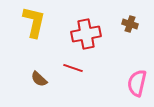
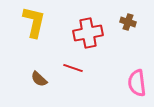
brown cross: moved 2 px left, 2 px up
red cross: moved 2 px right, 1 px up
pink semicircle: rotated 20 degrees counterclockwise
